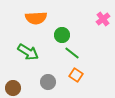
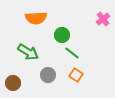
gray circle: moved 7 px up
brown circle: moved 5 px up
